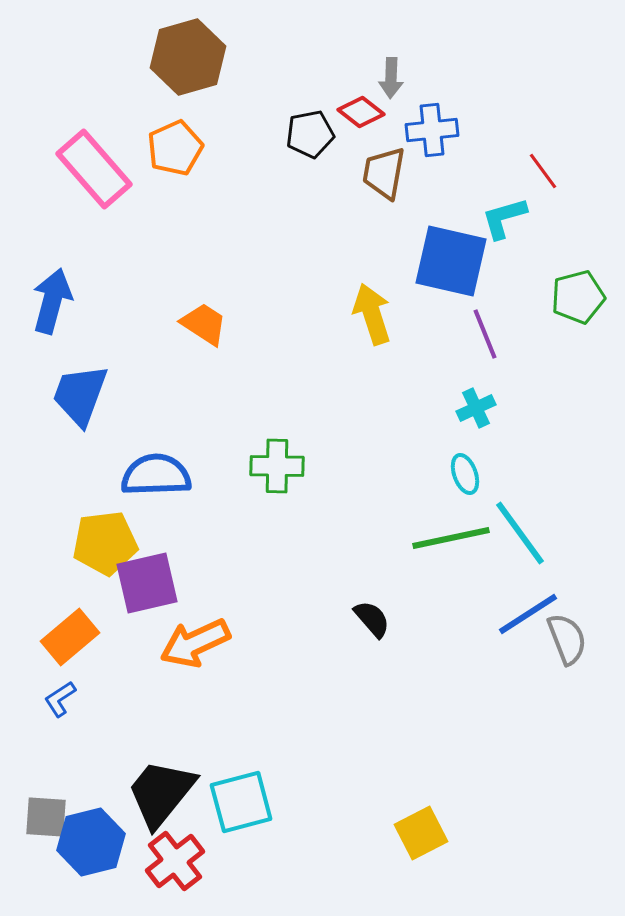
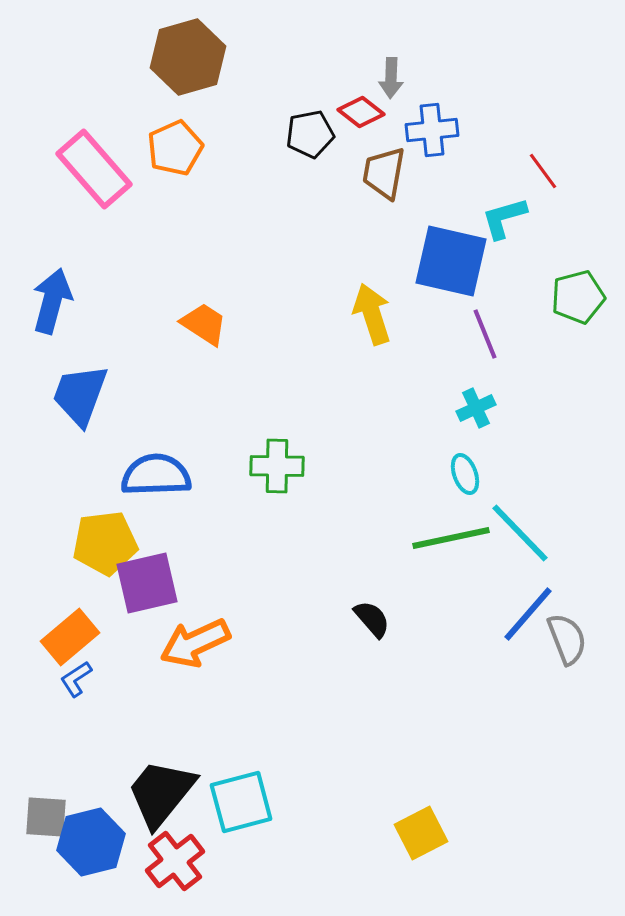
cyan line: rotated 8 degrees counterclockwise
blue line: rotated 16 degrees counterclockwise
blue L-shape: moved 16 px right, 20 px up
